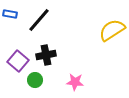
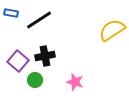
blue rectangle: moved 1 px right, 1 px up
black line: rotated 16 degrees clockwise
black cross: moved 1 px left, 1 px down
pink star: rotated 12 degrees clockwise
